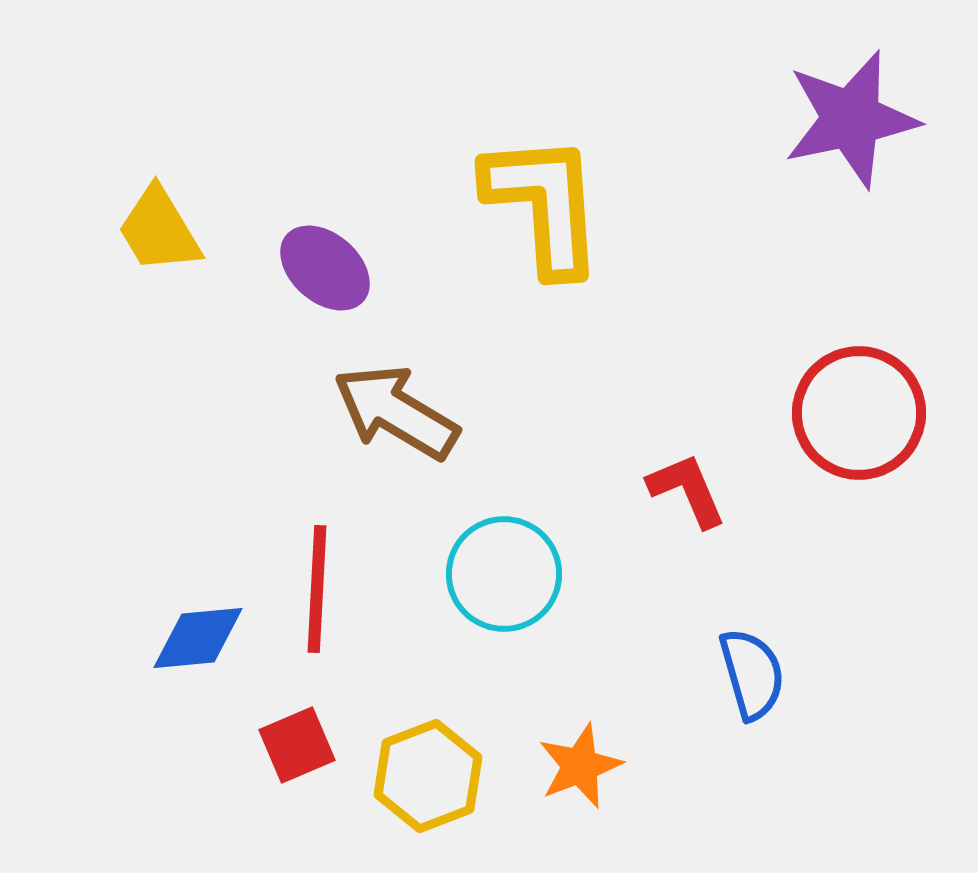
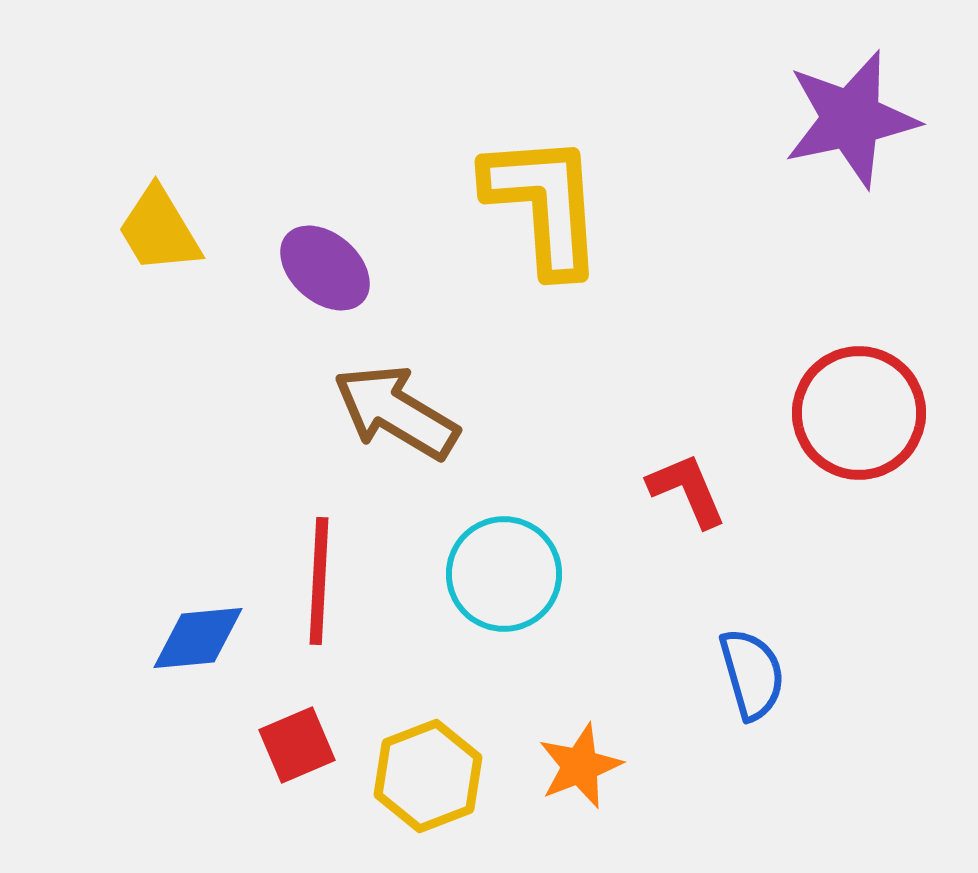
red line: moved 2 px right, 8 px up
